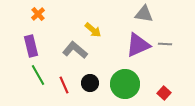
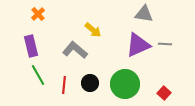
red line: rotated 30 degrees clockwise
